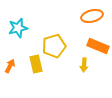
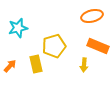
orange arrow: rotated 16 degrees clockwise
